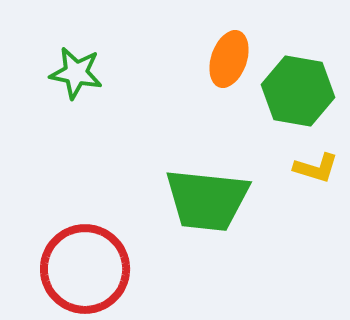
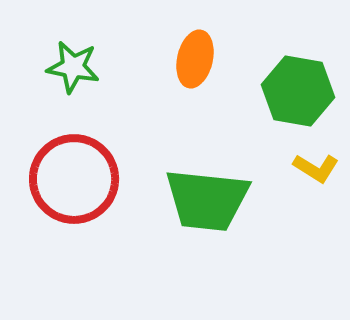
orange ellipse: moved 34 px left; rotated 6 degrees counterclockwise
green star: moved 3 px left, 6 px up
yellow L-shape: rotated 15 degrees clockwise
red circle: moved 11 px left, 90 px up
